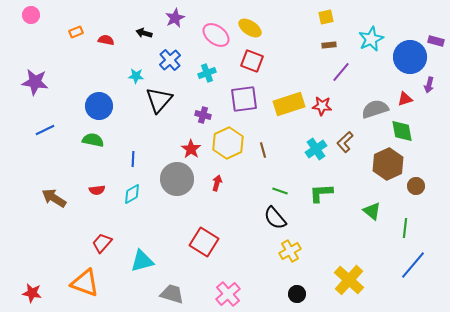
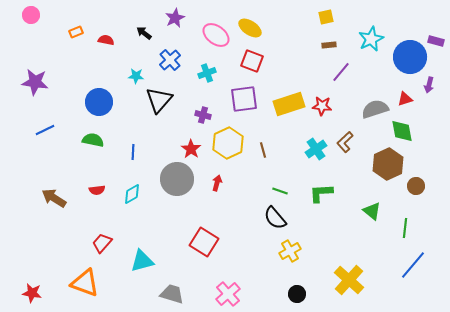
black arrow at (144, 33): rotated 21 degrees clockwise
blue circle at (99, 106): moved 4 px up
blue line at (133, 159): moved 7 px up
